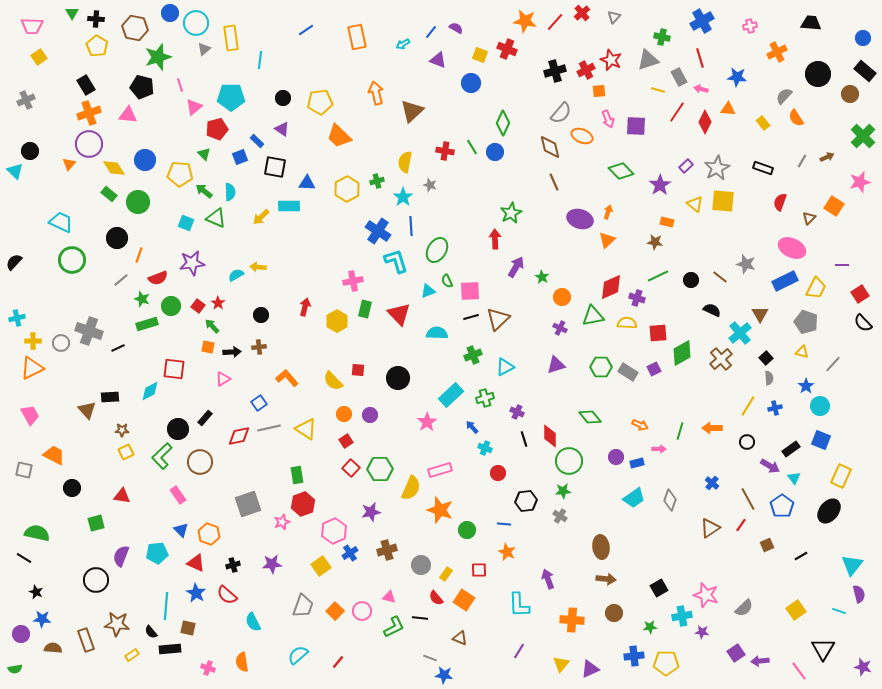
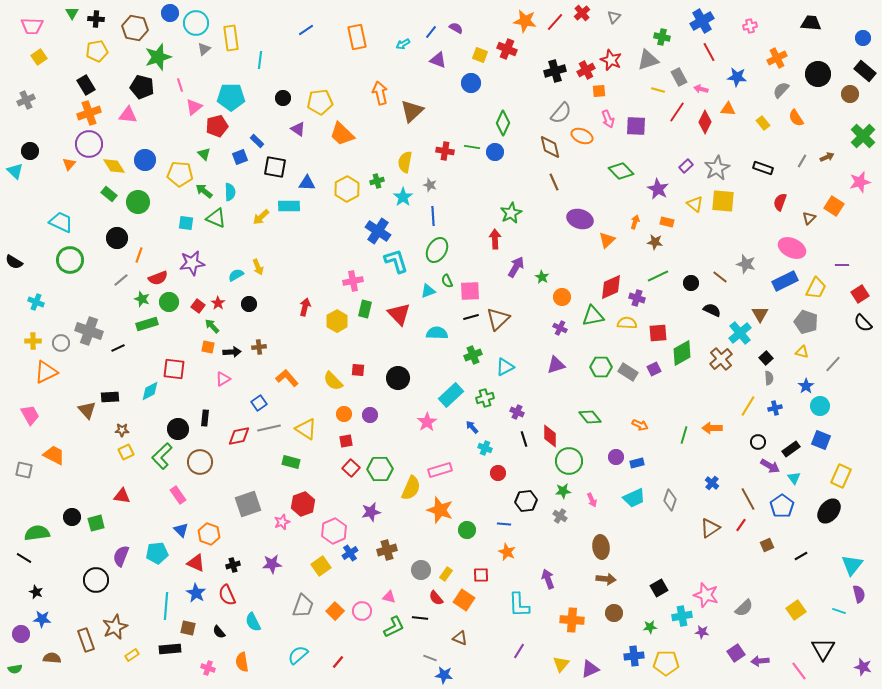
yellow pentagon at (97, 46): moved 5 px down; rotated 30 degrees clockwise
orange cross at (777, 52): moved 6 px down
red line at (700, 58): moved 9 px right, 6 px up; rotated 12 degrees counterclockwise
orange arrow at (376, 93): moved 4 px right
gray semicircle at (784, 96): moved 3 px left, 6 px up
red pentagon at (217, 129): moved 3 px up
purple triangle at (282, 129): moved 16 px right
orange trapezoid at (339, 136): moved 3 px right, 2 px up
green line at (472, 147): rotated 49 degrees counterclockwise
yellow diamond at (114, 168): moved 2 px up
purple star at (660, 185): moved 2 px left, 4 px down; rotated 10 degrees counterclockwise
orange arrow at (608, 212): moved 27 px right, 10 px down
cyan square at (186, 223): rotated 14 degrees counterclockwise
blue line at (411, 226): moved 22 px right, 10 px up
green circle at (72, 260): moved 2 px left
black semicircle at (14, 262): rotated 102 degrees counterclockwise
yellow arrow at (258, 267): rotated 119 degrees counterclockwise
black circle at (691, 280): moved 3 px down
green circle at (171, 306): moved 2 px left, 4 px up
black circle at (261, 315): moved 12 px left, 11 px up
cyan cross at (17, 318): moved 19 px right, 16 px up; rotated 35 degrees clockwise
orange triangle at (32, 368): moved 14 px right, 4 px down
black rectangle at (205, 418): rotated 35 degrees counterclockwise
green line at (680, 431): moved 4 px right, 4 px down
red square at (346, 441): rotated 24 degrees clockwise
black circle at (747, 442): moved 11 px right
pink arrow at (659, 449): moved 67 px left, 51 px down; rotated 64 degrees clockwise
green rectangle at (297, 475): moved 6 px left, 13 px up; rotated 66 degrees counterclockwise
black circle at (72, 488): moved 29 px down
cyan trapezoid at (634, 498): rotated 10 degrees clockwise
green semicircle at (37, 533): rotated 20 degrees counterclockwise
gray circle at (421, 565): moved 5 px down
red square at (479, 570): moved 2 px right, 5 px down
red semicircle at (227, 595): rotated 25 degrees clockwise
brown star at (117, 624): moved 2 px left, 3 px down; rotated 30 degrees counterclockwise
black semicircle at (151, 632): moved 68 px right
brown semicircle at (53, 648): moved 1 px left, 10 px down
